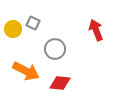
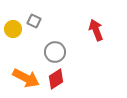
gray square: moved 1 px right, 2 px up
gray circle: moved 3 px down
orange arrow: moved 7 px down
red diamond: moved 4 px left, 4 px up; rotated 40 degrees counterclockwise
